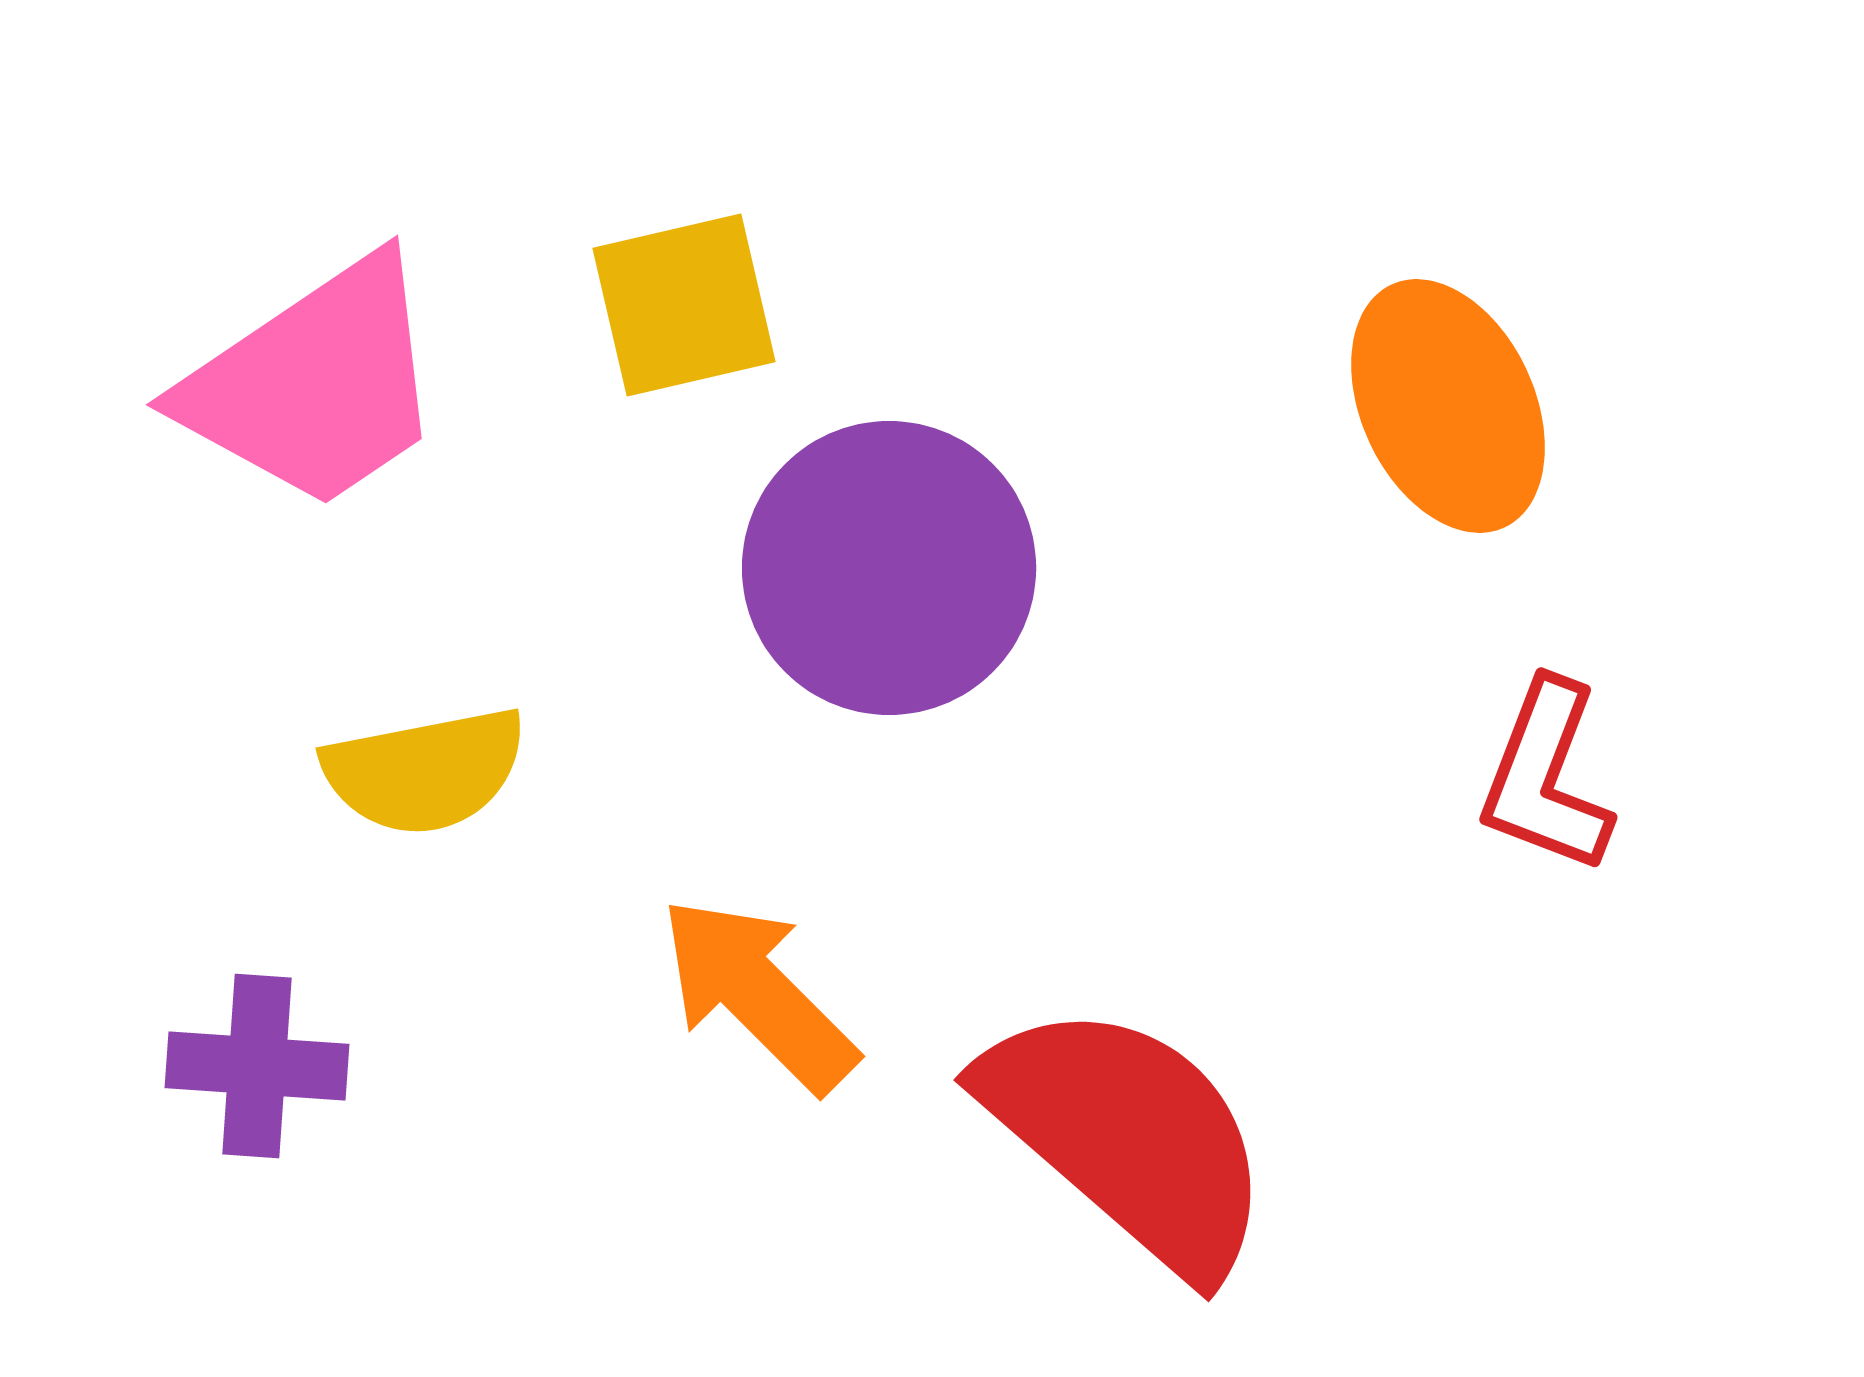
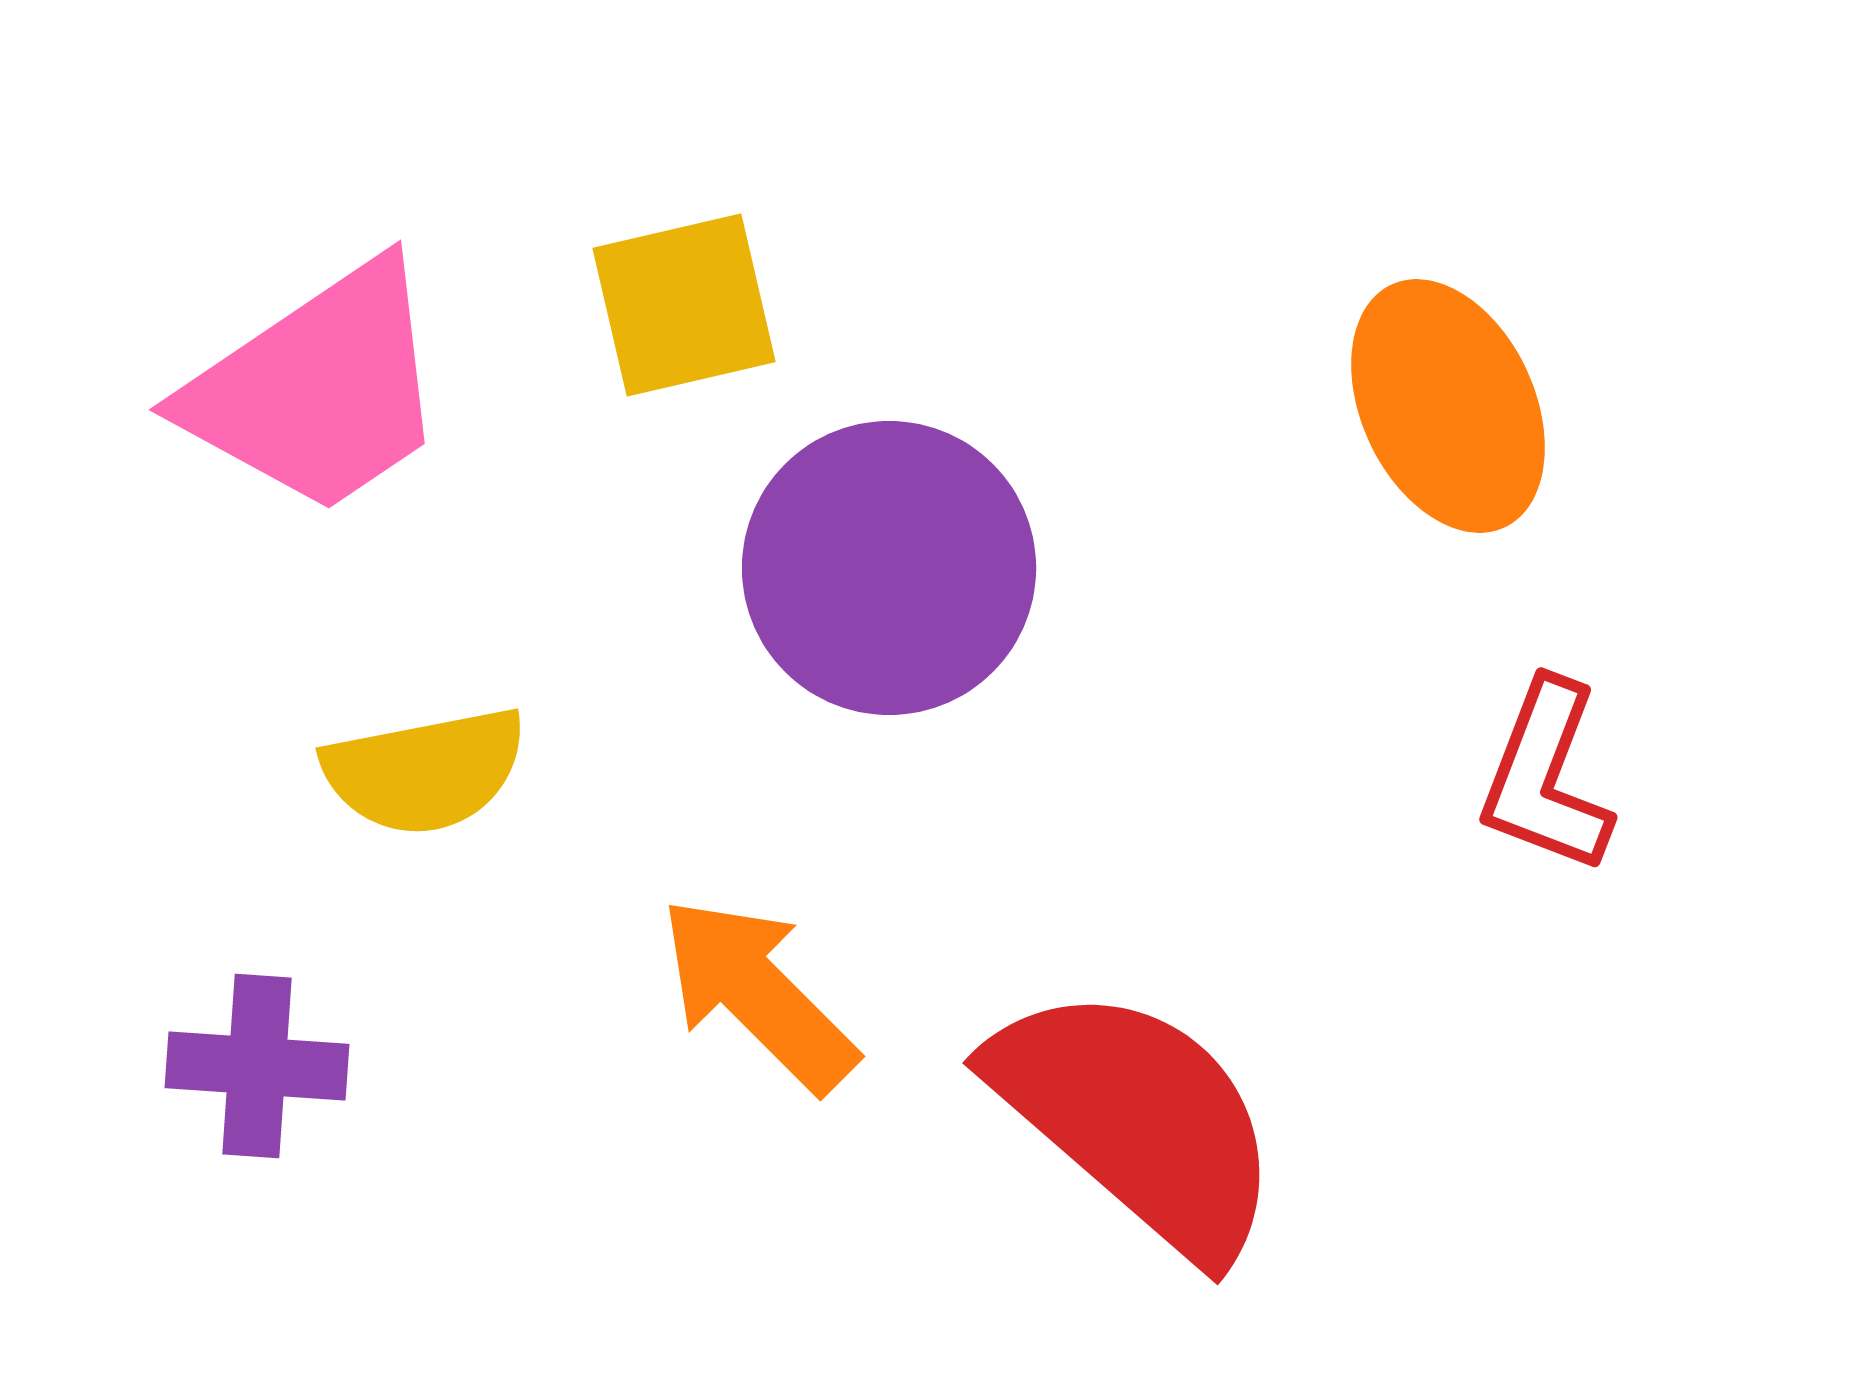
pink trapezoid: moved 3 px right, 5 px down
red semicircle: moved 9 px right, 17 px up
